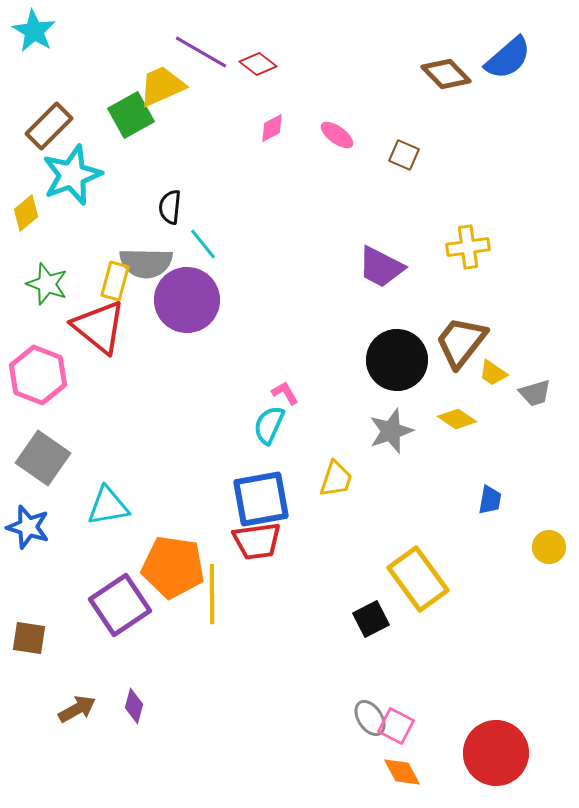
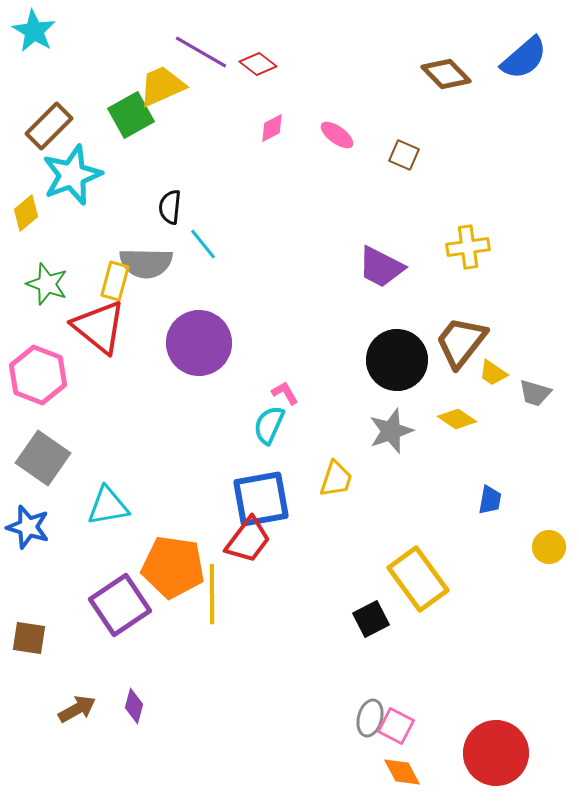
blue semicircle at (508, 58): moved 16 px right
purple circle at (187, 300): moved 12 px right, 43 px down
gray trapezoid at (535, 393): rotated 32 degrees clockwise
red trapezoid at (257, 541): moved 9 px left, 1 px up; rotated 45 degrees counterclockwise
gray ellipse at (370, 718): rotated 48 degrees clockwise
